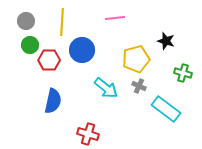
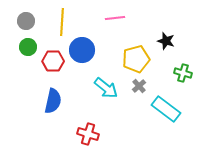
green circle: moved 2 px left, 2 px down
red hexagon: moved 4 px right, 1 px down
gray cross: rotated 24 degrees clockwise
